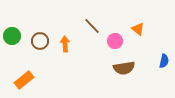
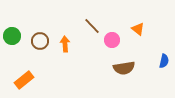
pink circle: moved 3 px left, 1 px up
